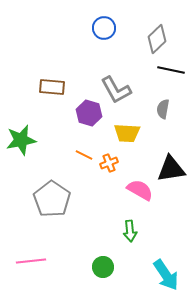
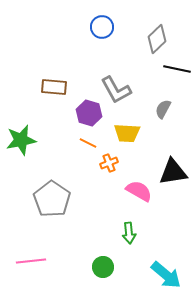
blue circle: moved 2 px left, 1 px up
black line: moved 6 px right, 1 px up
brown rectangle: moved 2 px right
gray semicircle: rotated 18 degrees clockwise
orange line: moved 4 px right, 12 px up
black triangle: moved 2 px right, 3 px down
pink semicircle: moved 1 px left, 1 px down
green arrow: moved 1 px left, 2 px down
cyan arrow: rotated 16 degrees counterclockwise
